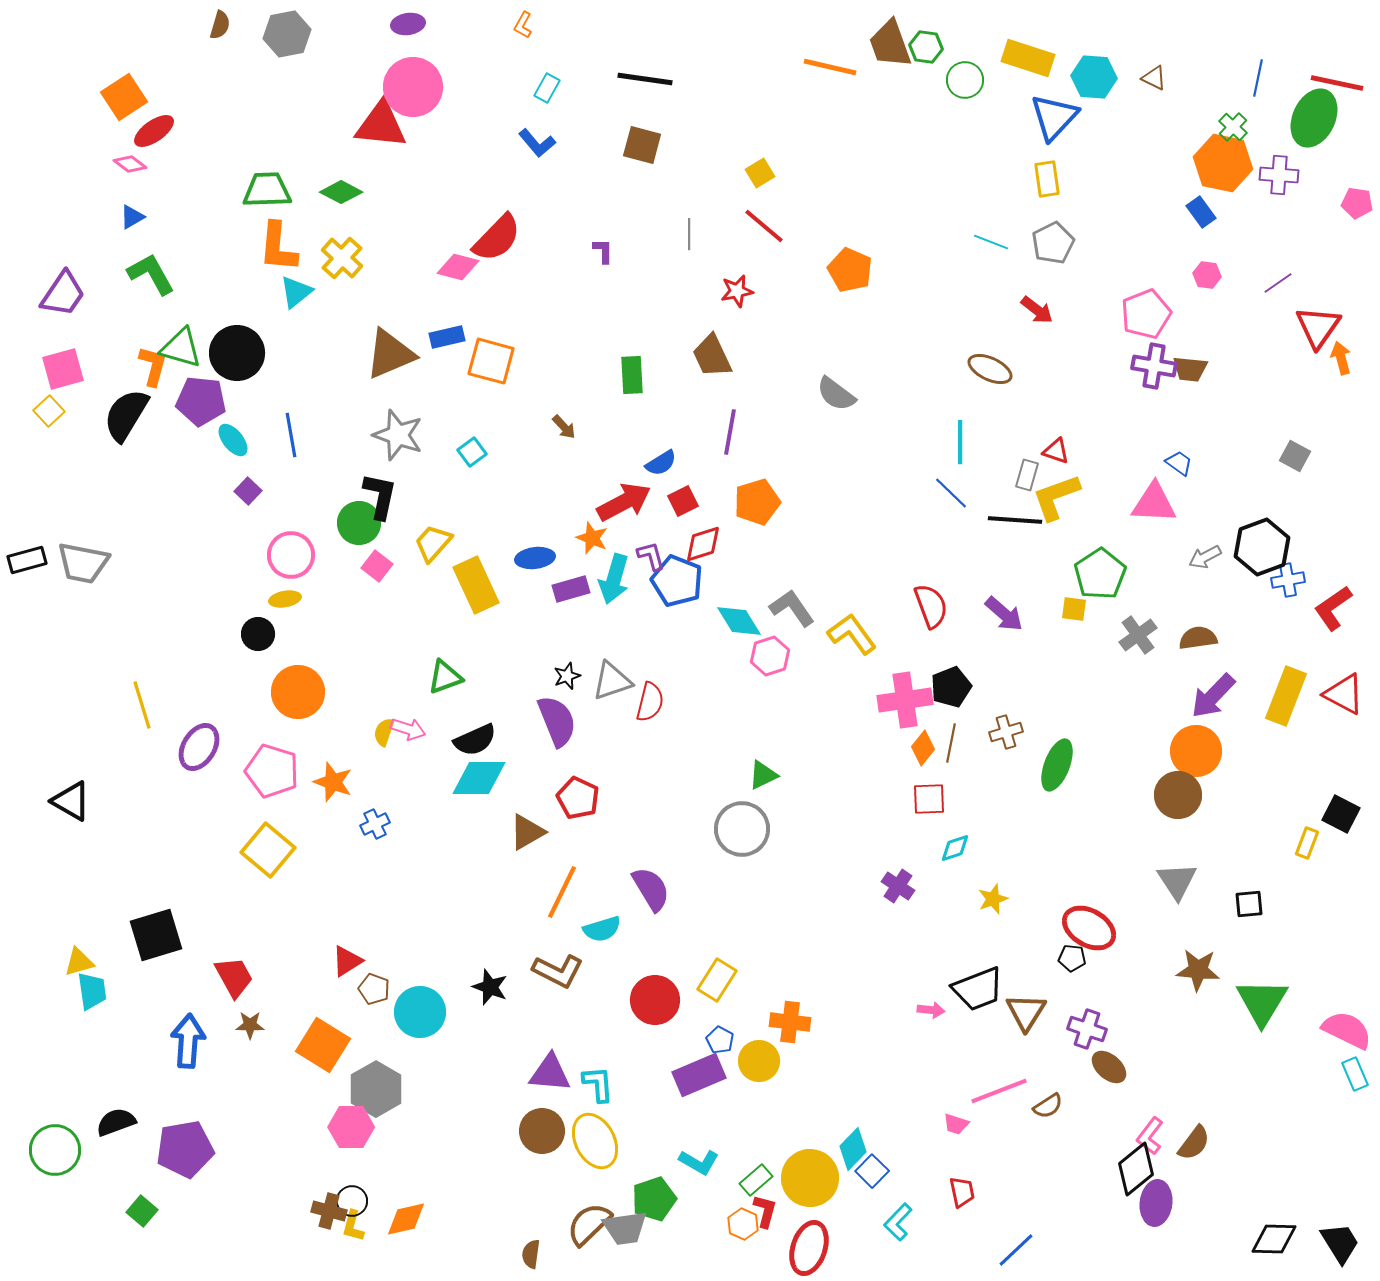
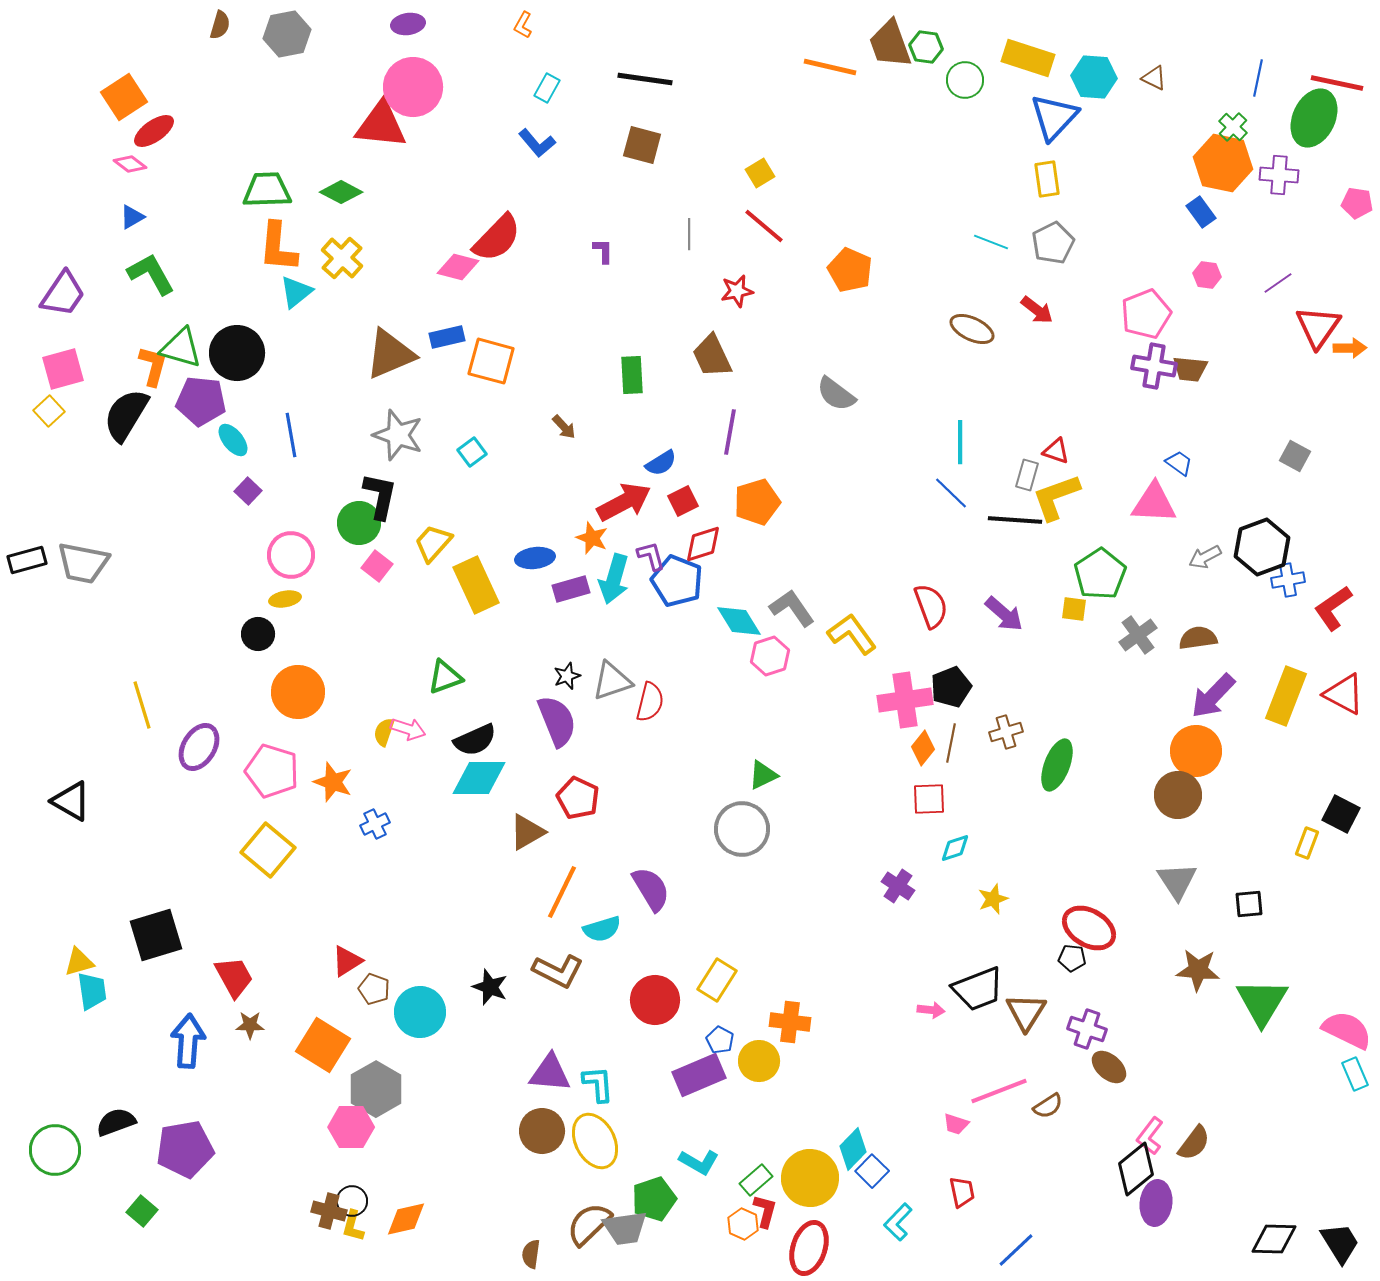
orange arrow at (1341, 358): moved 9 px right, 10 px up; rotated 104 degrees clockwise
brown ellipse at (990, 369): moved 18 px left, 40 px up
